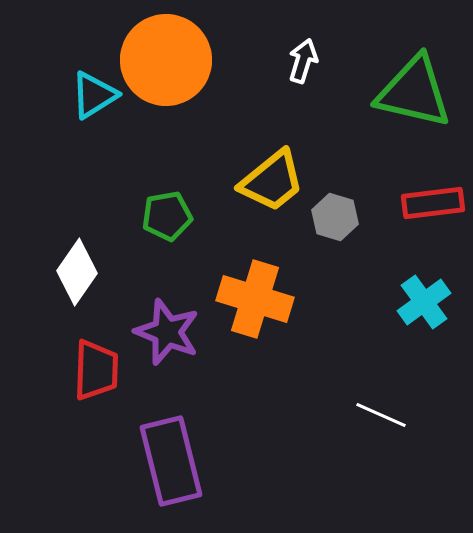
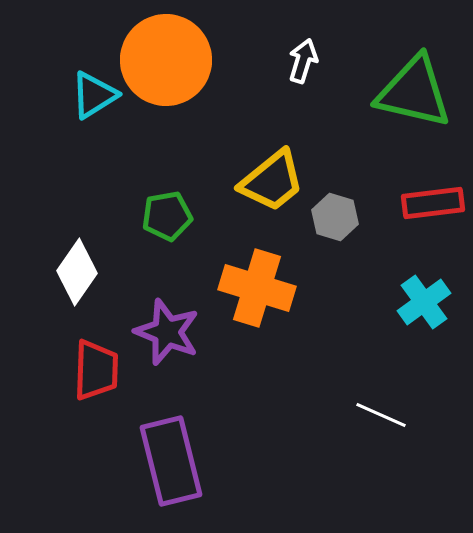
orange cross: moved 2 px right, 11 px up
